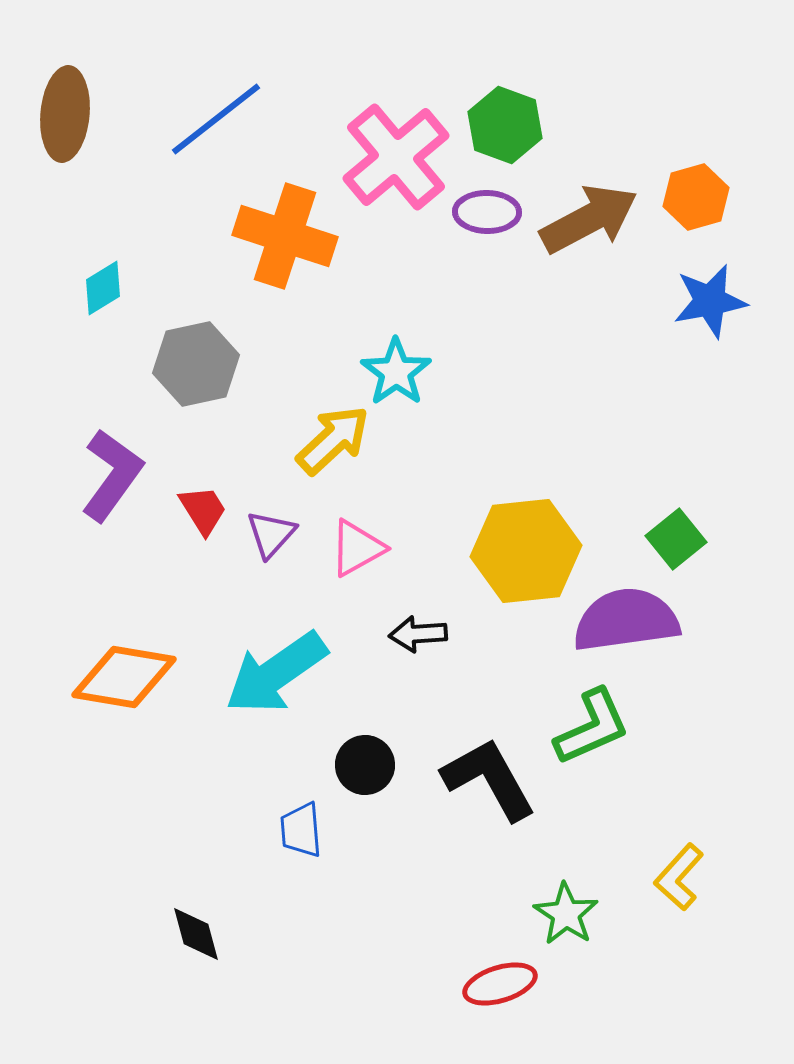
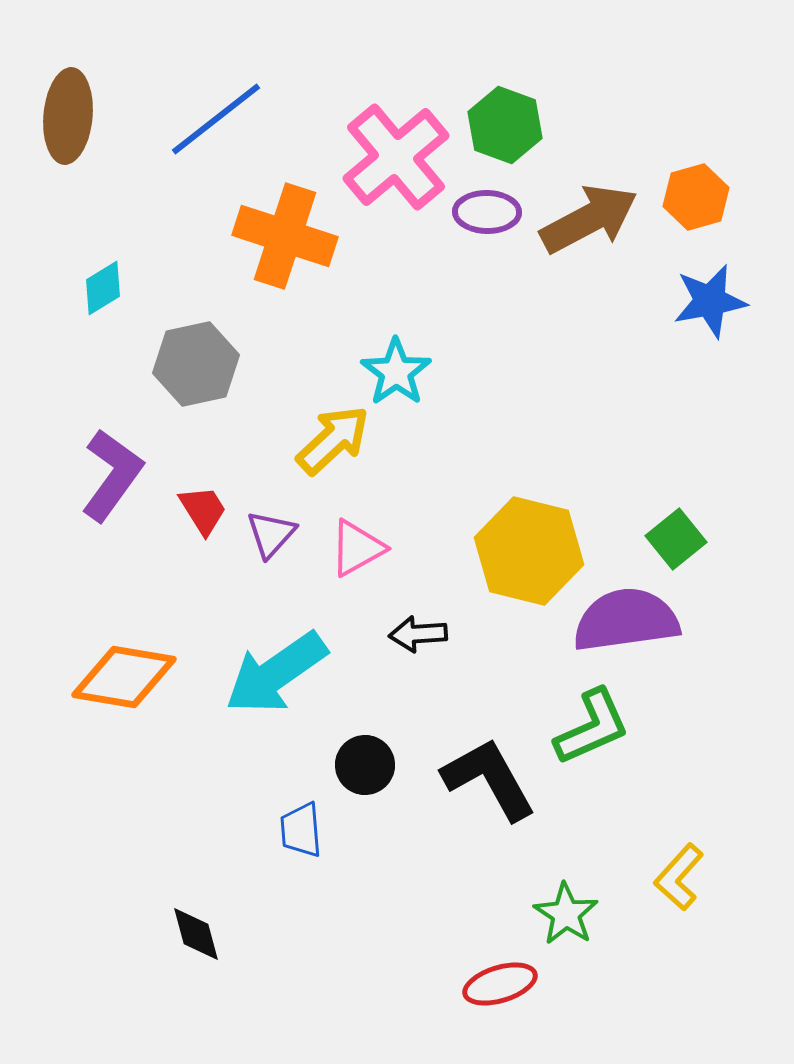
brown ellipse: moved 3 px right, 2 px down
yellow hexagon: moved 3 px right; rotated 20 degrees clockwise
